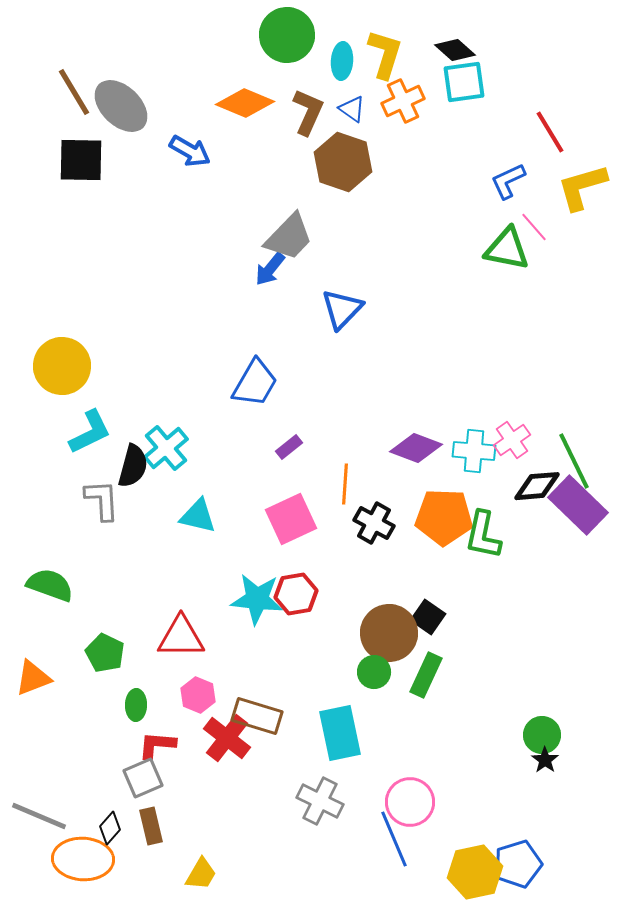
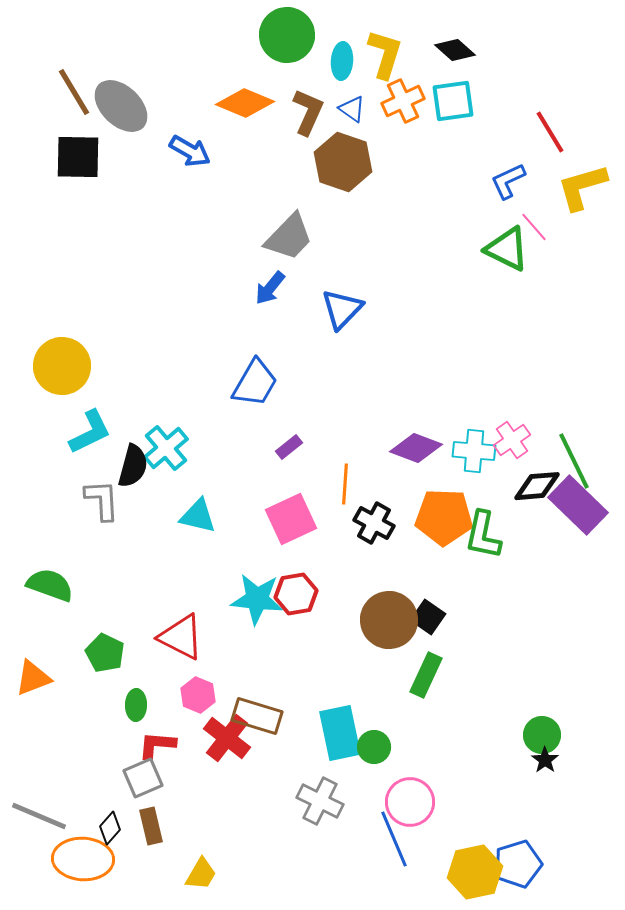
cyan square at (464, 82): moved 11 px left, 19 px down
black square at (81, 160): moved 3 px left, 3 px up
green triangle at (507, 249): rotated 15 degrees clockwise
blue arrow at (270, 269): moved 19 px down
brown circle at (389, 633): moved 13 px up
red triangle at (181, 637): rotated 27 degrees clockwise
green circle at (374, 672): moved 75 px down
